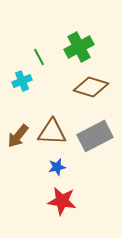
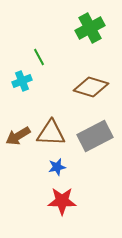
green cross: moved 11 px right, 19 px up
brown triangle: moved 1 px left, 1 px down
brown arrow: rotated 20 degrees clockwise
red star: rotated 8 degrees counterclockwise
